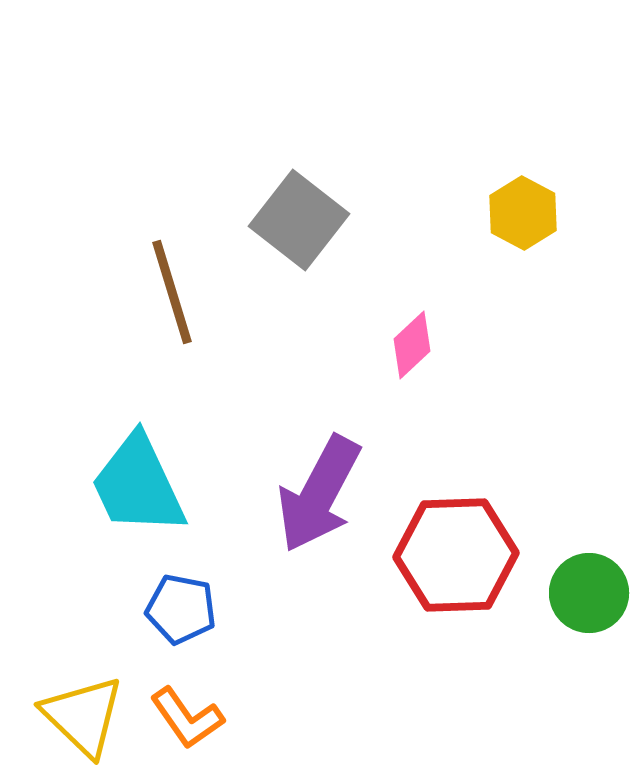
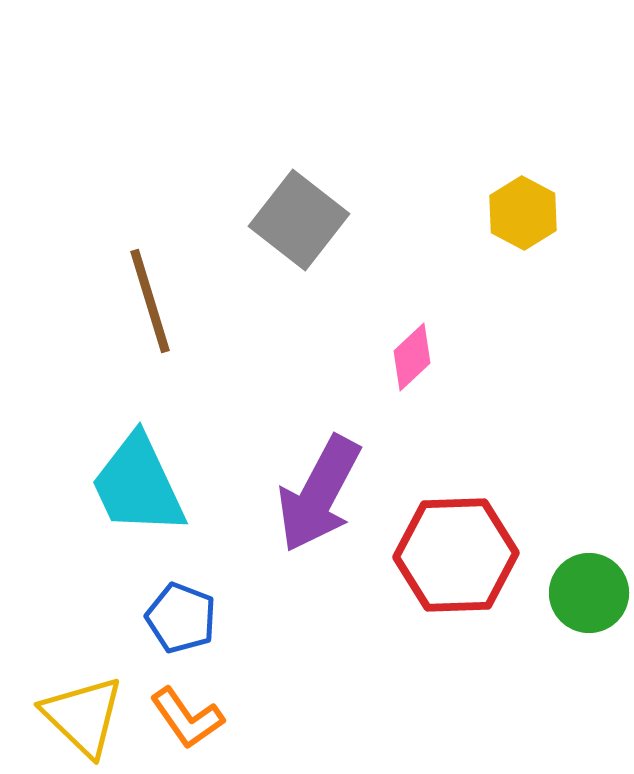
brown line: moved 22 px left, 9 px down
pink diamond: moved 12 px down
blue pentagon: moved 9 px down; rotated 10 degrees clockwise
